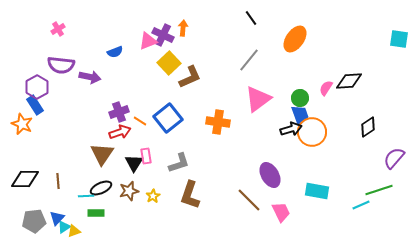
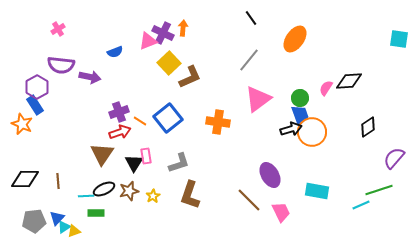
purple cross at (163, 35): moved 2 px up
black ellipse at (101, 188): moved 3 px right, 1 px down
